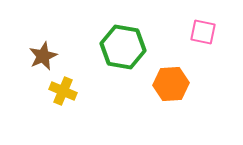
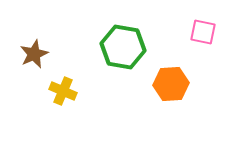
brown star: moved 9 px left, 2 px up
